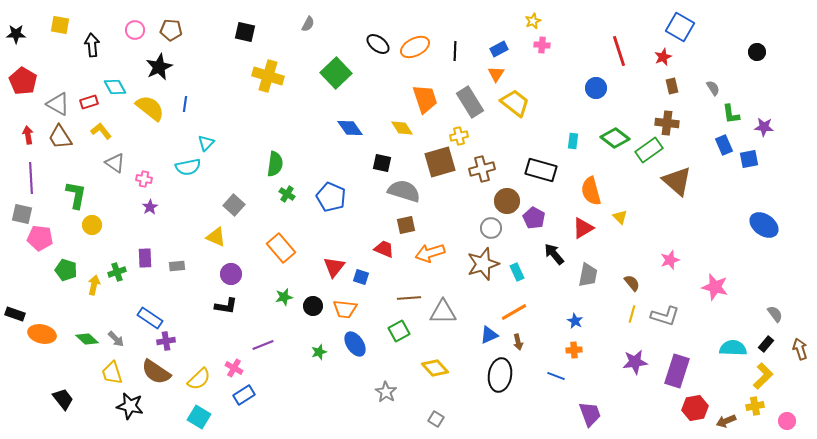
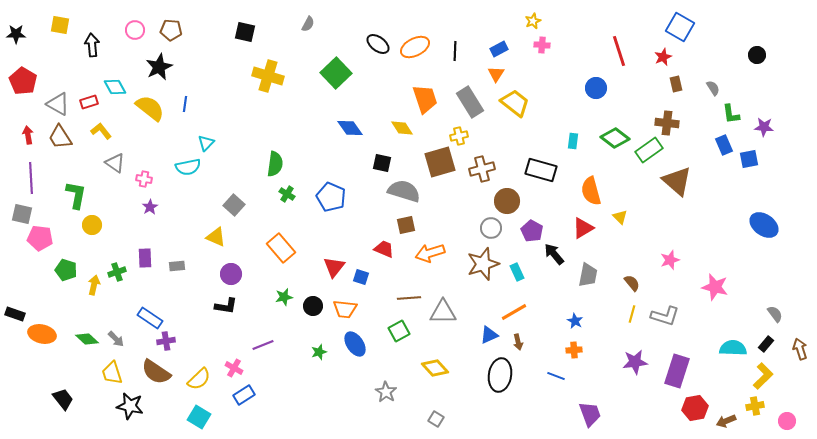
black circle at (757, 52): moved 3 px down
brown rectangle at (672, 86): moved 4 px right, 2 px up
purple pentagon at (534, 218): moved 2 px left, 13 px down
